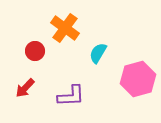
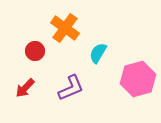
purple L-shape: moved 8 px up; rotated 20 degrees counterclockwise
